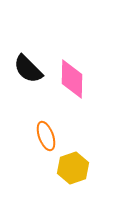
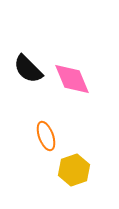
pink diamond: rotated 24 degrees counterclockwise
yellow hexagon: moved 1 px right, 2 px down
